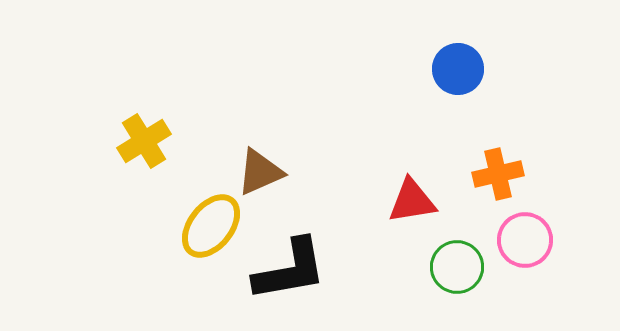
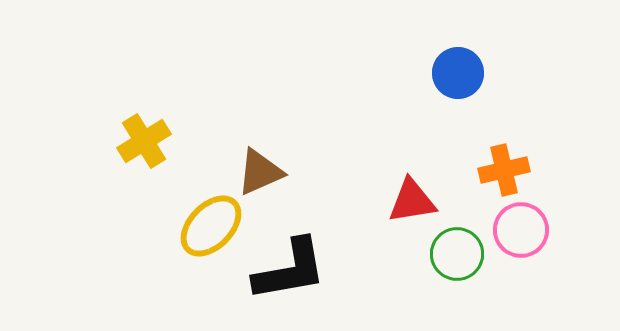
blue circle: moved 4 px down
orange cross: moved 6 px right, 4 px up
yellow ellipse: rotated 6 degrees clockwise
pink circle: moved 4 px left, 10 px up
green circle: moved 13 px up
